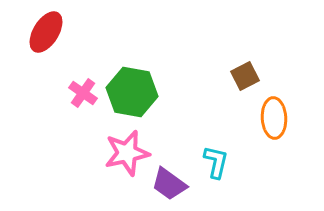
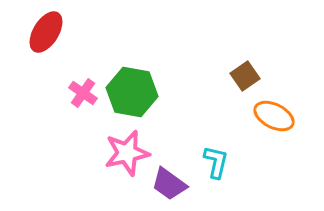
brown square: rotated 8 degrees counterclockwise
orange ellipse: moved 2 px up; rotated 60 degrees counterclockwise
